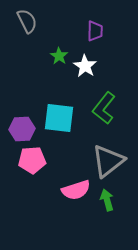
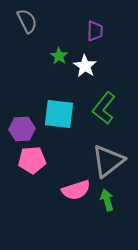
cyan square: moved 4 px up
